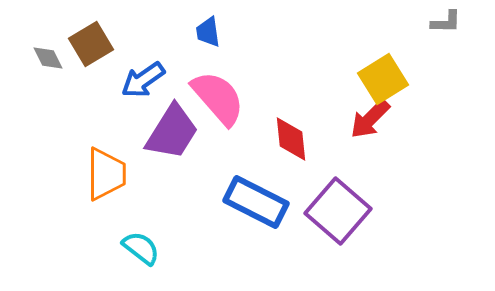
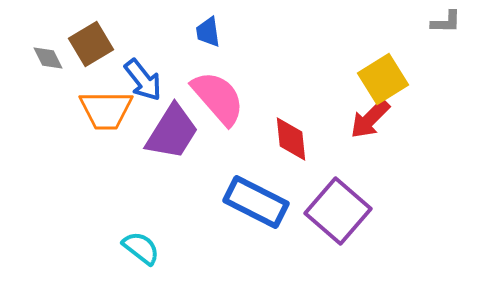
blue arrow: rotated 93 degrees counterclockwise
orange trapezoid: moved 64 px up; rotated 90 degrees clockwise
